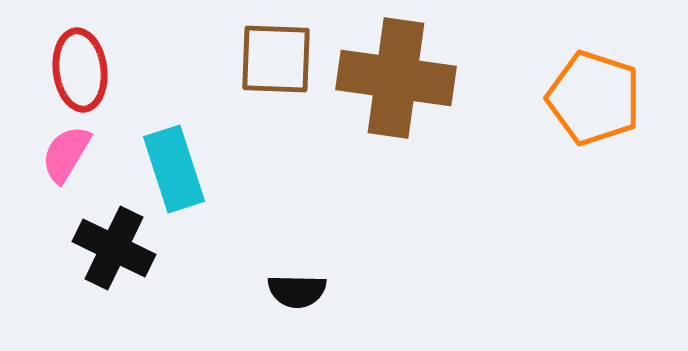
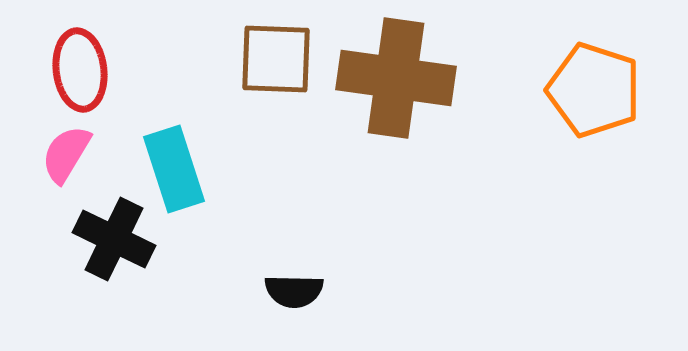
orange pentagon: moved 8 px up
black cross: moved 9 px up
black semicircle: moved 3 px left
